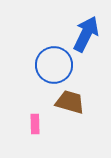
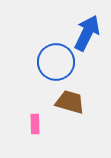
blue arrow: moved 1 px right, 1 px up
blue circle: moved 2 px right, 3 px up
